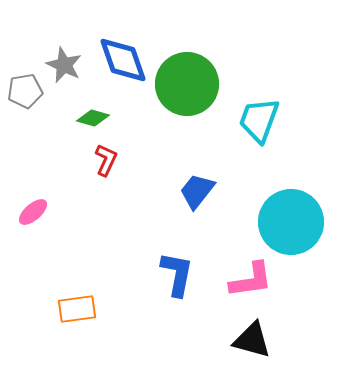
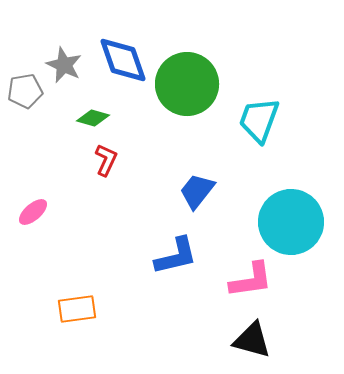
blue L-shape: moved 1 px left, 18 px up; rotated 66 degrees clockwise
